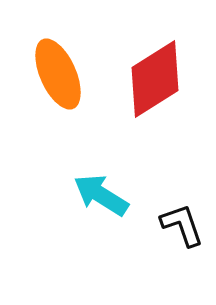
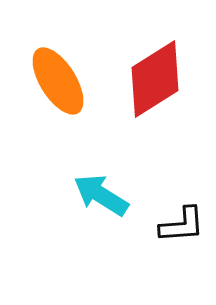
orange ellipse: moved 7 px down; rotated 8 degrees counterclockwise
black L-shape: rotated 105 degrees clockwise
